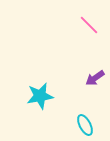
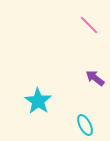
purple arrow: rotated 72 degrees clockwise
cyan star: moved 2 px left, 5 px down; rotated 28 degrees counterclockwise
